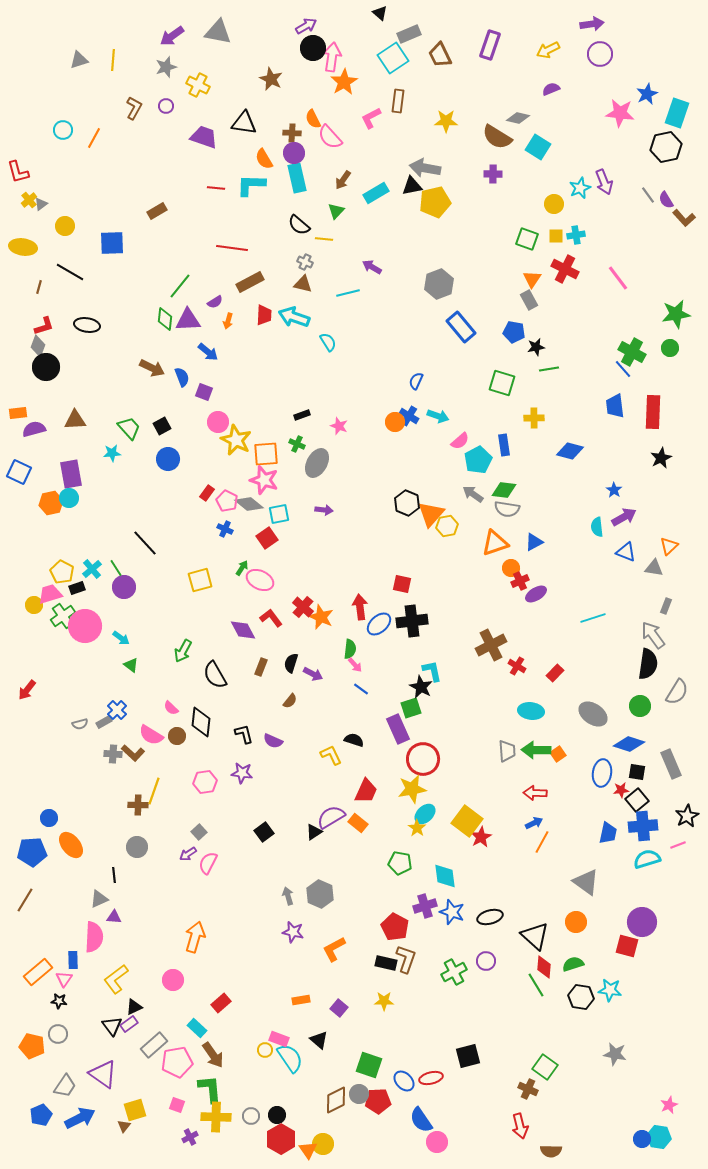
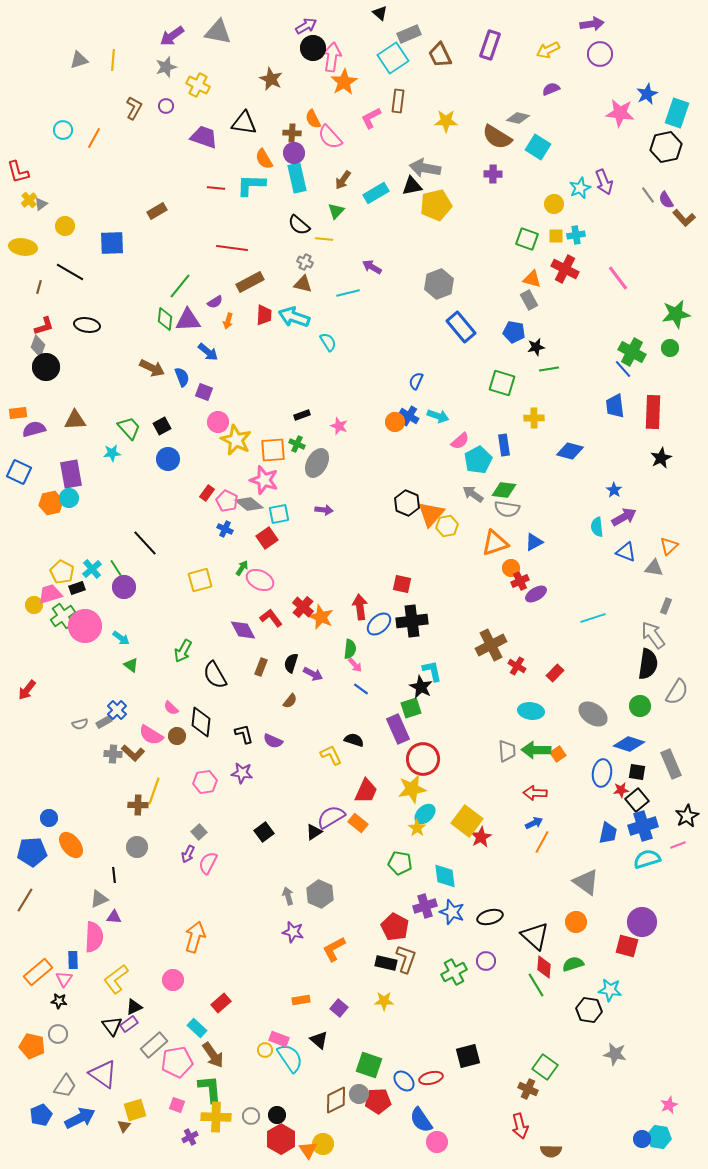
yellow pentagon at (435, 202): moved 1 px right, 3 px down
orange triangle at (532, 279): rotated 48 degrees counterclockwise
orange square at (266, 454): moved 7 px right, 4 px up
blue cross at (643, 826): rotated 12 degrees counterclockwise
purple arrow at (188, 854): rotated 30 degrees counterclockwise
black hexagon at (581, 997): moved 8 px right, 13 px down
